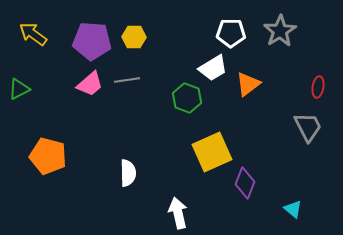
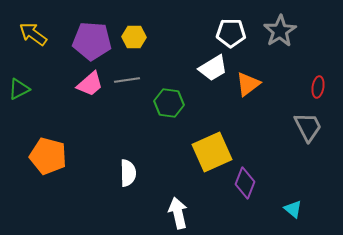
green hexagon: moved 18 px left, 5 px down; rotated 12 degrees counterclockwise
